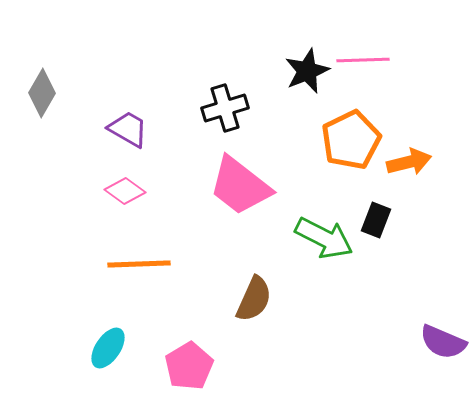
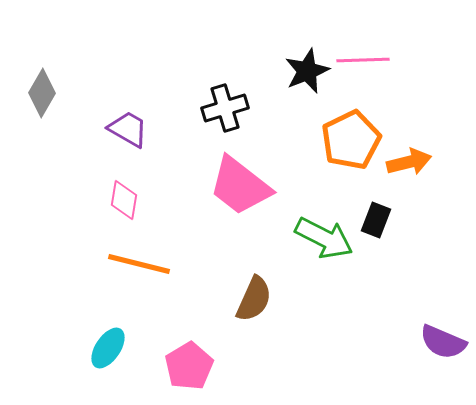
pink diamond: moved 1 px left, 9 px down; rotated 63 degrees clockwise
orange line: rotated 16 degrees clockwise
